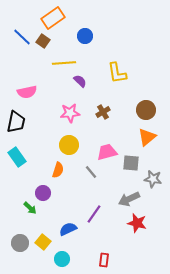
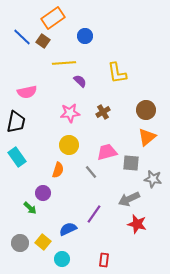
red star: moved 1 px down
